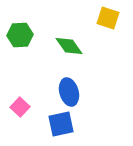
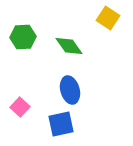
yellow square: rotated 15 degrees clockwise
green hexagon: moved 3 px right, 2 px down
blue ellipse: moved 1 px right, 2 px up
